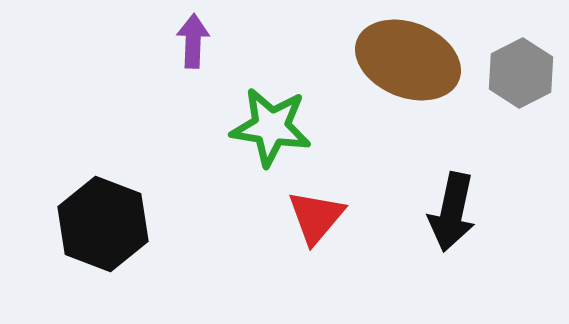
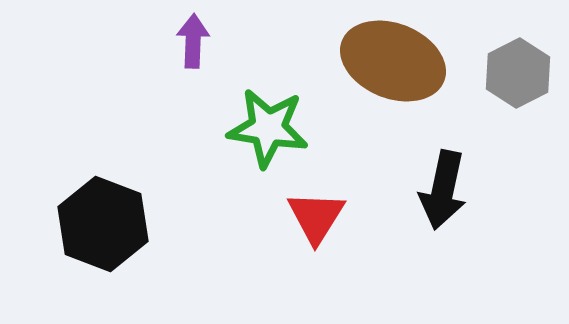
brown ellipse: moved 15 px left, 1 px down
gray hexagon: moved 3 px left
green star: moved 3 px left, 1 px down
black arrow: moved 9 px left, 22 px up
red triangle: rotated 8 degrees counterclockwise
